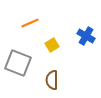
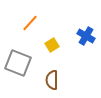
orange line: rotated 24 degrees counterclockwise
